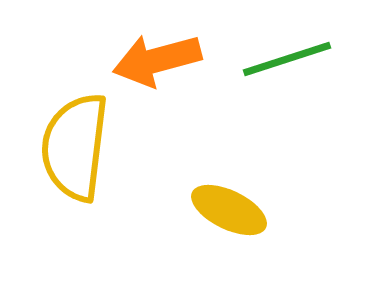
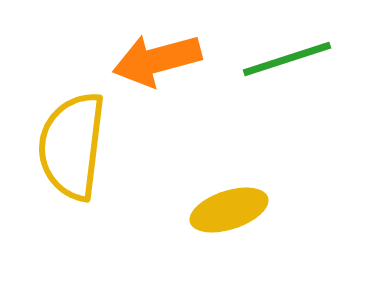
yellow semicircle: moved 3 px left, 1 px up
yellow ellipse: rotated 44 degrees counterclockwise
